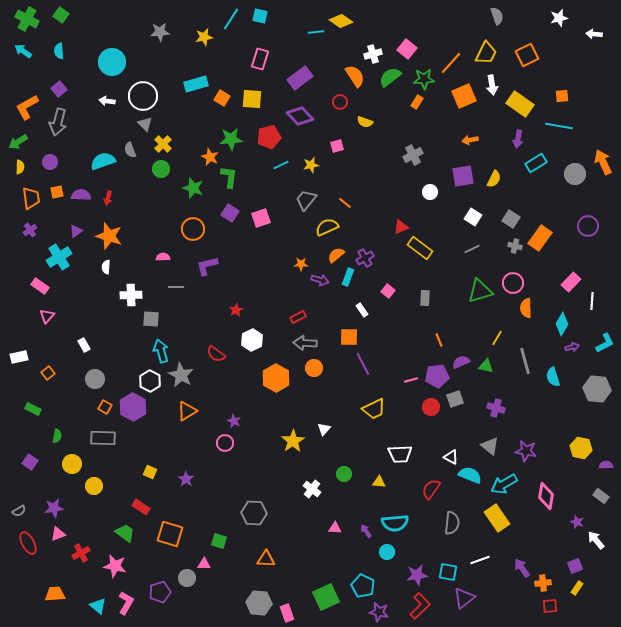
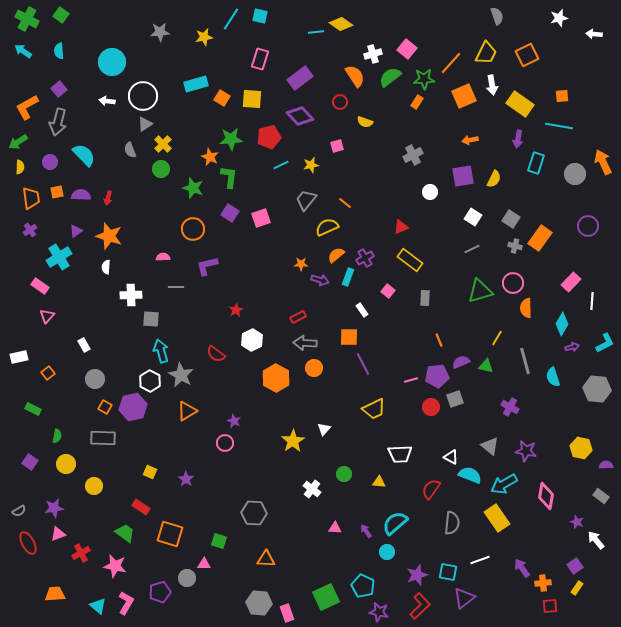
yellow diamond at (341, 21): moved 3 px down
gray triangle at (145, 124): rotated 42 degrees clockwise
cyan semicircle at (103, 161): moved 19 px left, 6 px up; rotated 65 degrees clockwise
cyan rectangle at (536, 163): rotated 40 degrees counterclockwise
yellow rectangle at (420, 248): moved 10 px left, 12 px down
purple hexagon at (133, 407): rotated 20 degrees clockwise
purple cross at (496, 408): moved 14 px right, 1 px up; rotated 12 degrees clockwise
yellow circle at (72, 464): moved 6 px left
cyan semicircle at (395, 523): rotated 144 degrees clockwise
purple square at (575, 566): rotated 14 degrees counterclockwise
purple star at (417, 575): rotated 10 degrees counterclockwise
